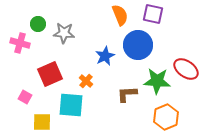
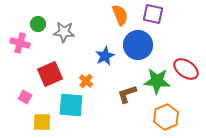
gray star: moved 1 px up
brown L-shape: rotated 15 degrees counterclockwise
